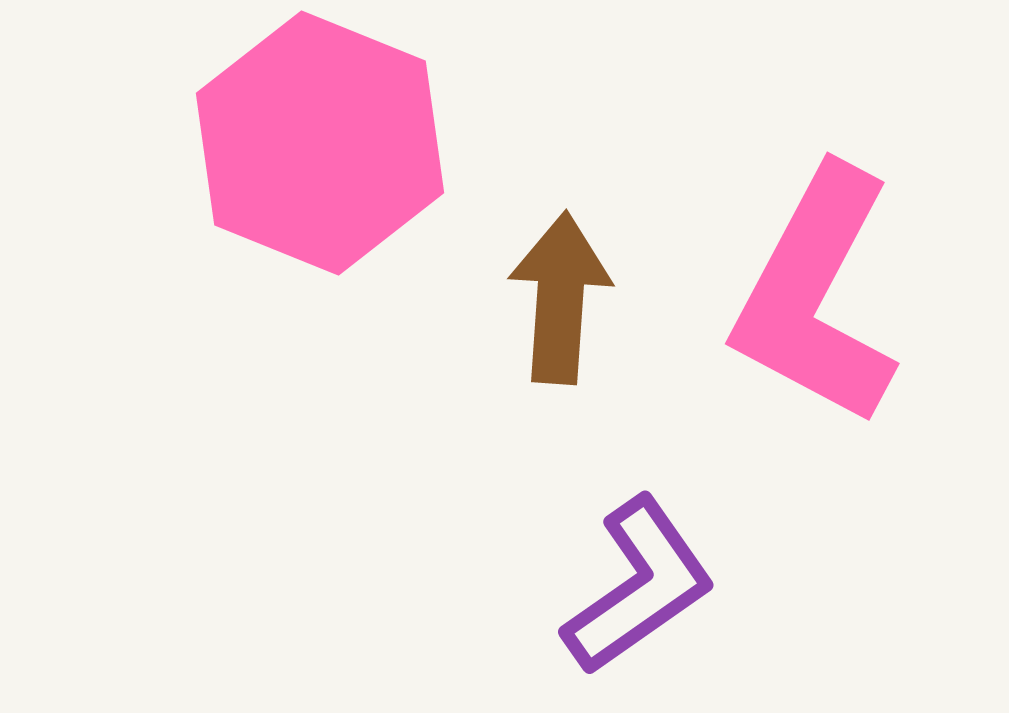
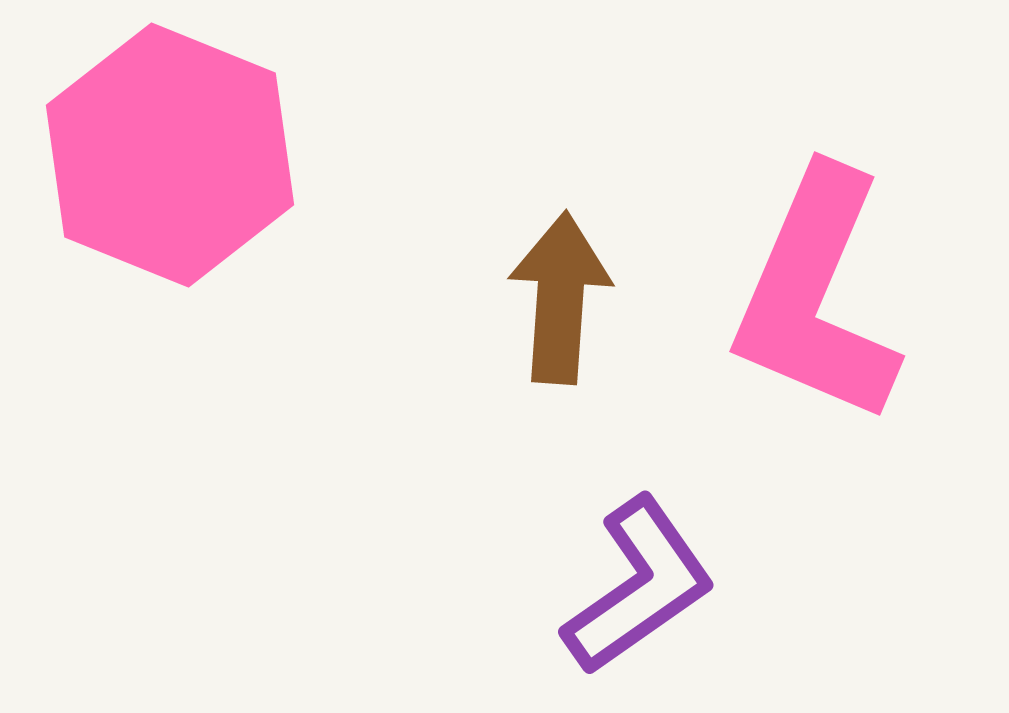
pink hexagon: moved 150 px left, 12 px down
pink L-shape: rotated 5 degrees counterclockwise
